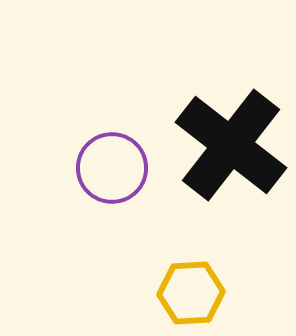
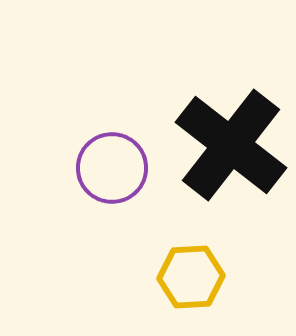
yellow hexagon: moved 16 px up
